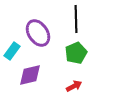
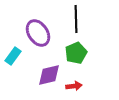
cyan rectangle: moved 1 px right, 5 px down
purple diamond: moved 19 px right
red arrow: rotated 21 degrees clockwise
